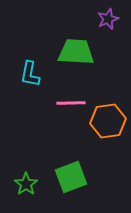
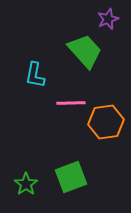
green trapezoid: moved 9 px right, 1 px up; rotated 45 degrees clockwise
cyan L-shape: moved 5 px right, 1 px down
orange hexagon: moved 2 px left, 1 px down
